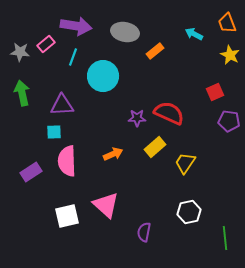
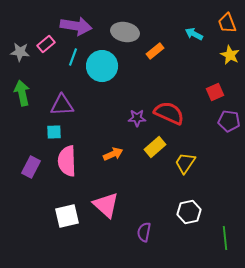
cyan circle: moved 1 px left, 10 px up
purple rectangle: moved 5 px up; rotated 30 degrees counterclockwise
